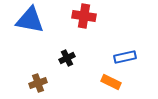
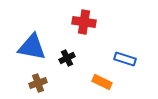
red cross: moved 6 px down
blue triangle: moved 2 px right, 27 px down
blue rectangle: moved 2 px down; rotated 30 degrees clockwise
orange rectangle: moved 9 px left
